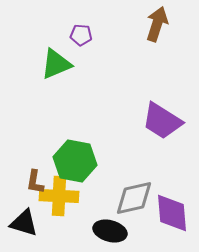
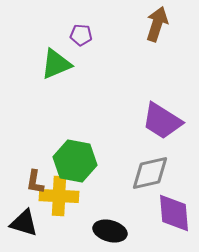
gray diamond: moved 16 px right, 25 px up
purple diamond: moved 2 px right
